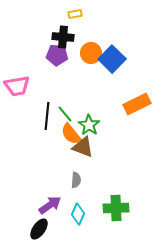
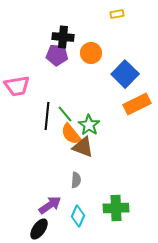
yellow rectangle: moved 42 px right
blue square: moved 13 px right, 15 px down
cyan diamond: moved 2 px down
